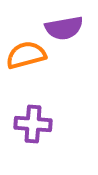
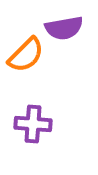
orange semicircle: rotated 150 degrees clockwise
